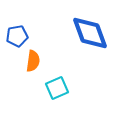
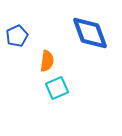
blue pentagon: rotated 15 degrees counterclockwise
orange semicircle: moved 14 px right
